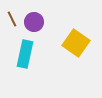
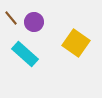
brown line: moved 1 px left, 1 px up; rotated 14 degrees counterclockwise
cyan rectangle: rotated 60 degrees counterclockwise
